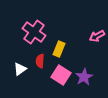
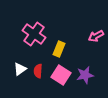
pink cross: moved 2 px down
pink arrow: moved 1 px left
red semicircle: moved 2 px left, 10 px down
purple star: moved 1 px right, 2 px up; rotated 18 degrees clockwise
